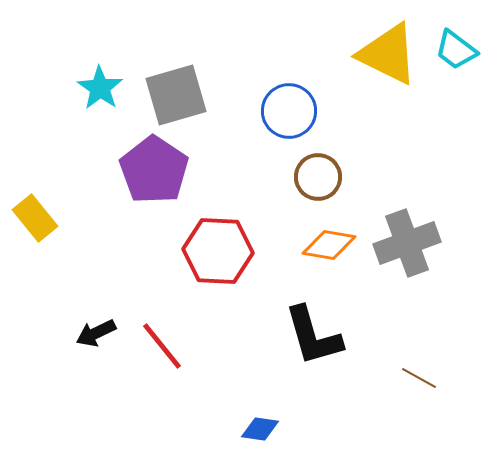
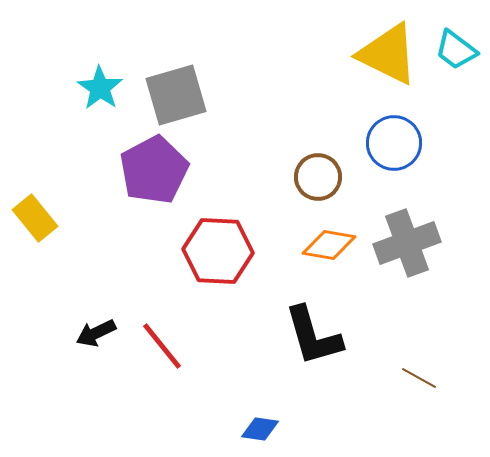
blue circle: moved 105 px right, 32 px down
purple pentagon: rotated 10 degrees clockwise
